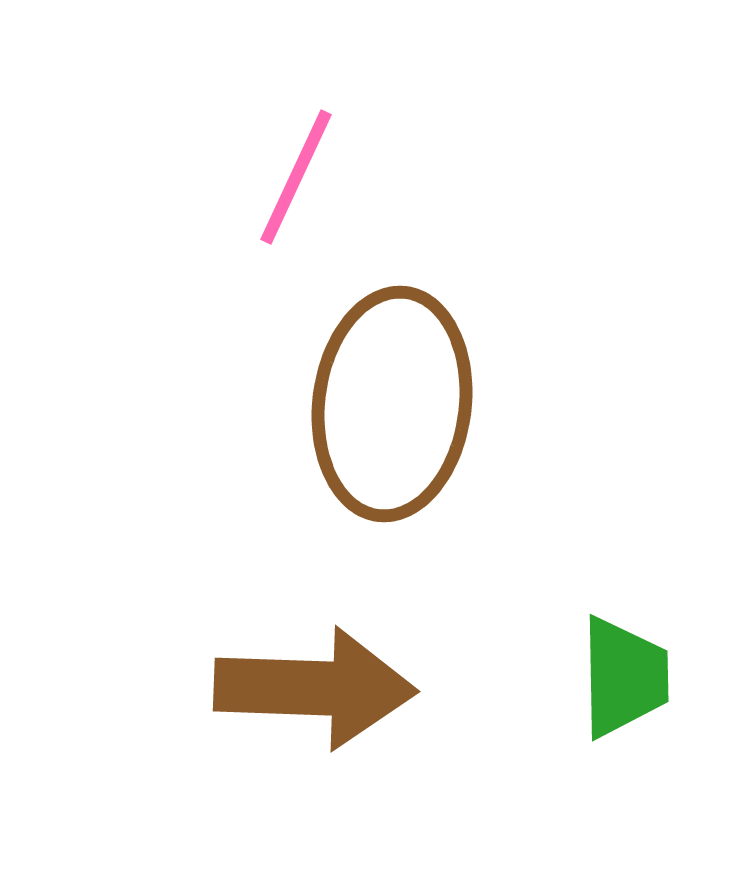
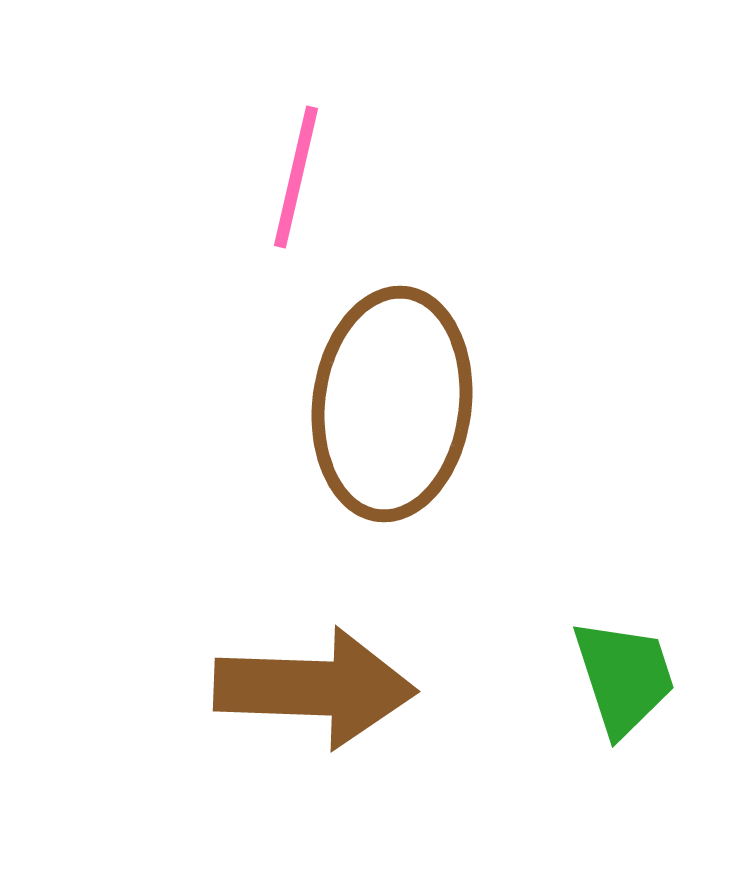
pink line: rotated 12 degrees counterclockwise
green trapezoid: rotated 17 degrees counterclockwise
